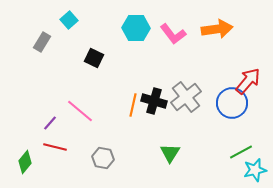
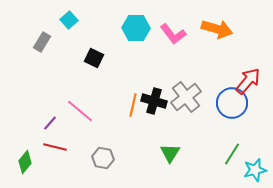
orange arrow: rotated 24 degrees clockwise
green line: moved 9 px left, 2 px down; rotated 30 degrees counterclockwise
